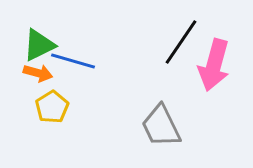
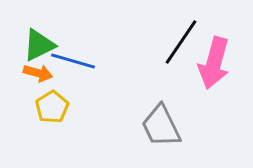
pink arrow: moved 2 px up
